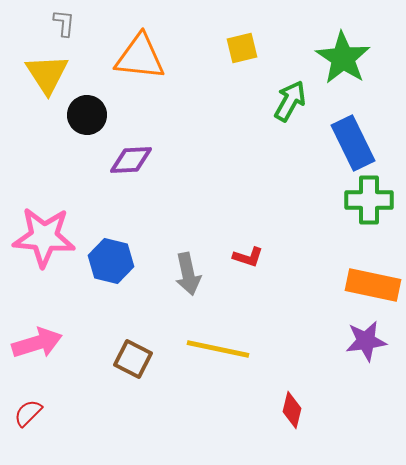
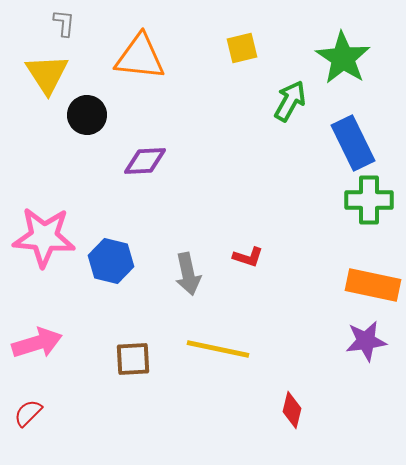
purple diamond: moved 14 px right, 1 px down
brown square: rotated 30 degrees counterclockwise
